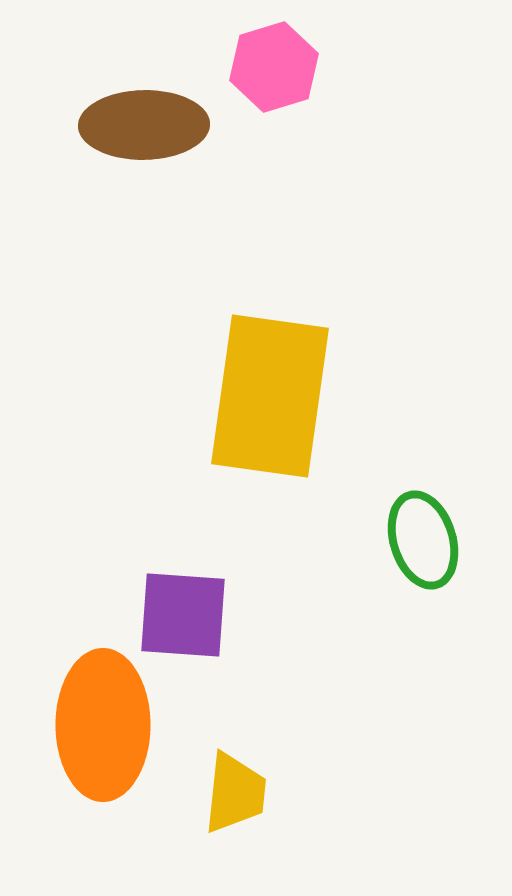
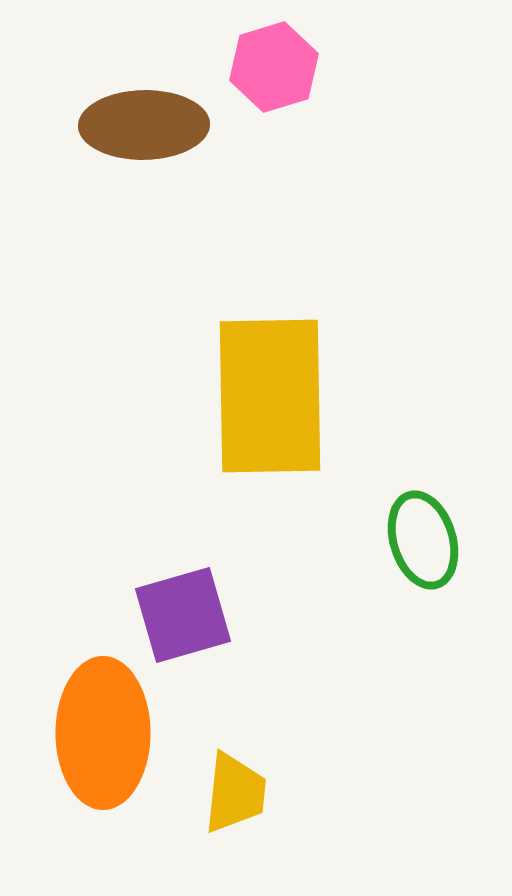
yellow rectangle: rotated 9 degrees counterclockwise
purple square: rotated 20 degrees counterclockwise
orange ellipse: moved 8 px down
